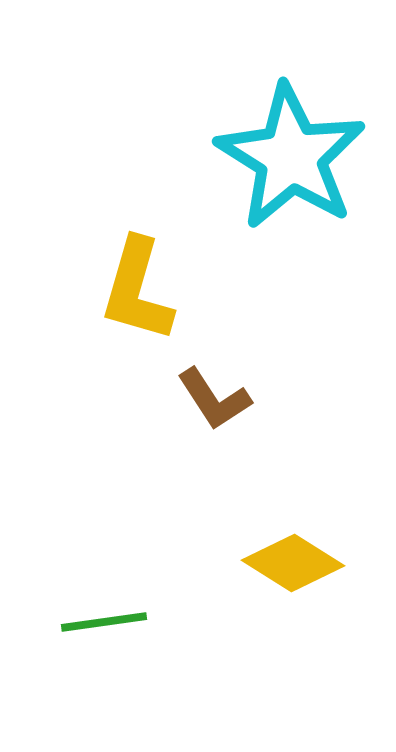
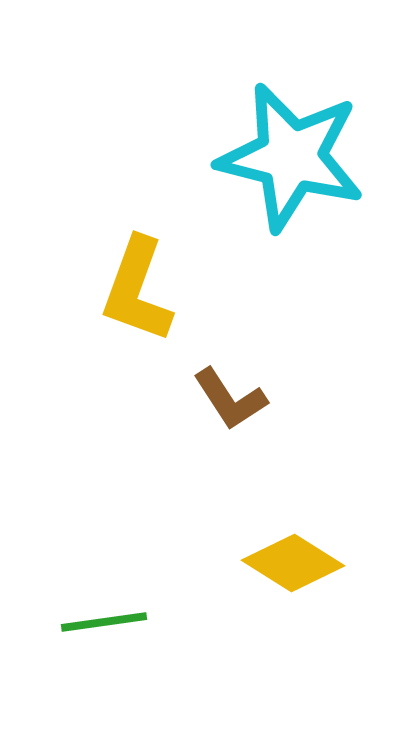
cyan star: rotated 18 degrees counterclockwise
yellow L-shape: rotated 4 degrees clockwise
brown L-shape: moved 16 px right
